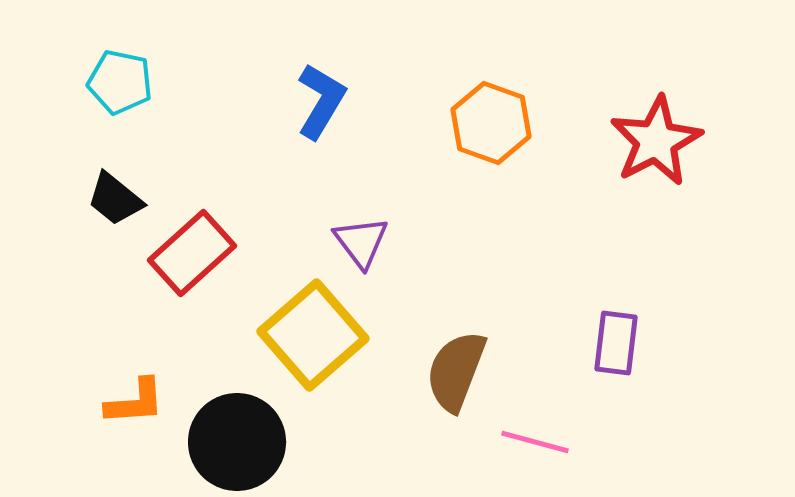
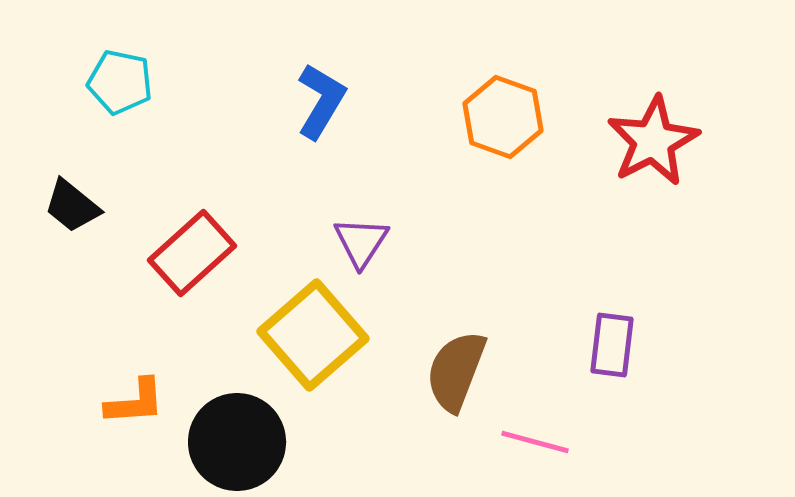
orange hexagon: moved 12 px right, 6 px up
red star: moved 3 px left
black trapezoid: moved 43 px left, 7 px down
purple triangle: rotated 10 degrees clockwise
purple rectangle: moved 4 px left, 2 px down
